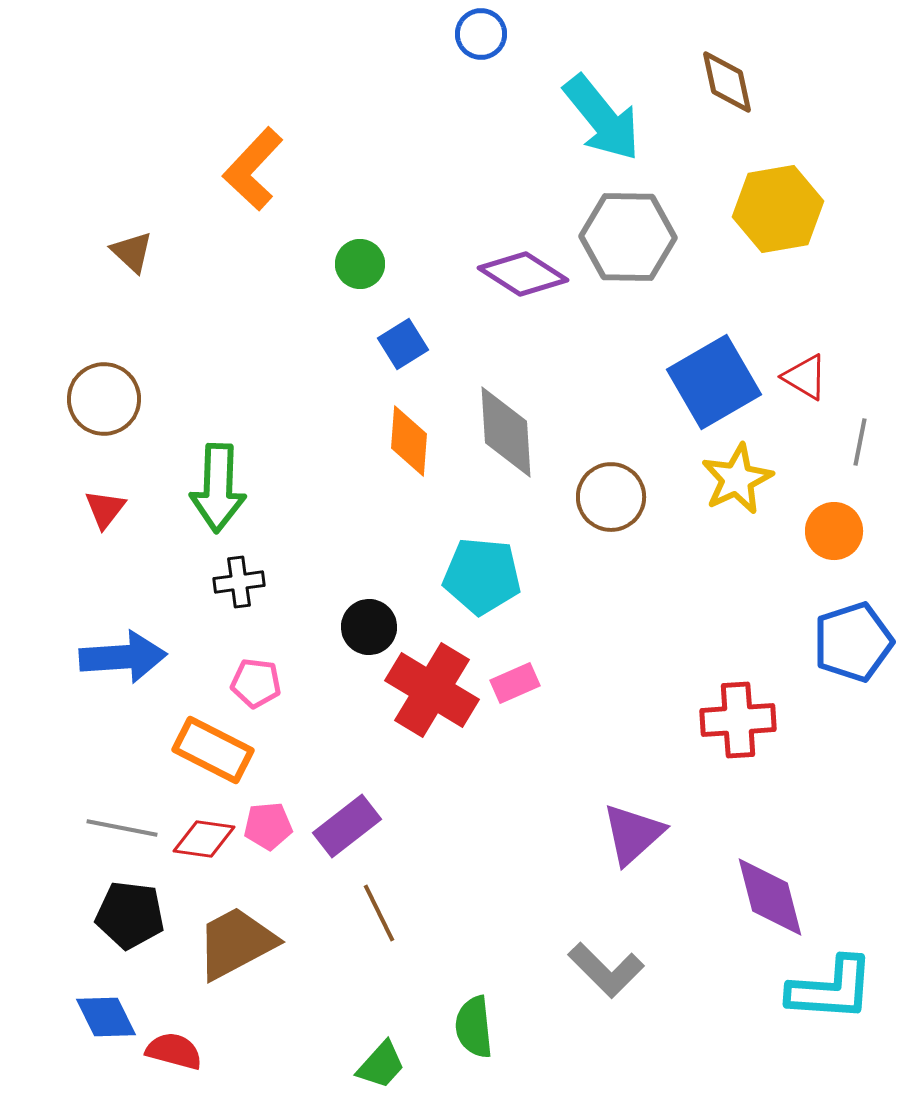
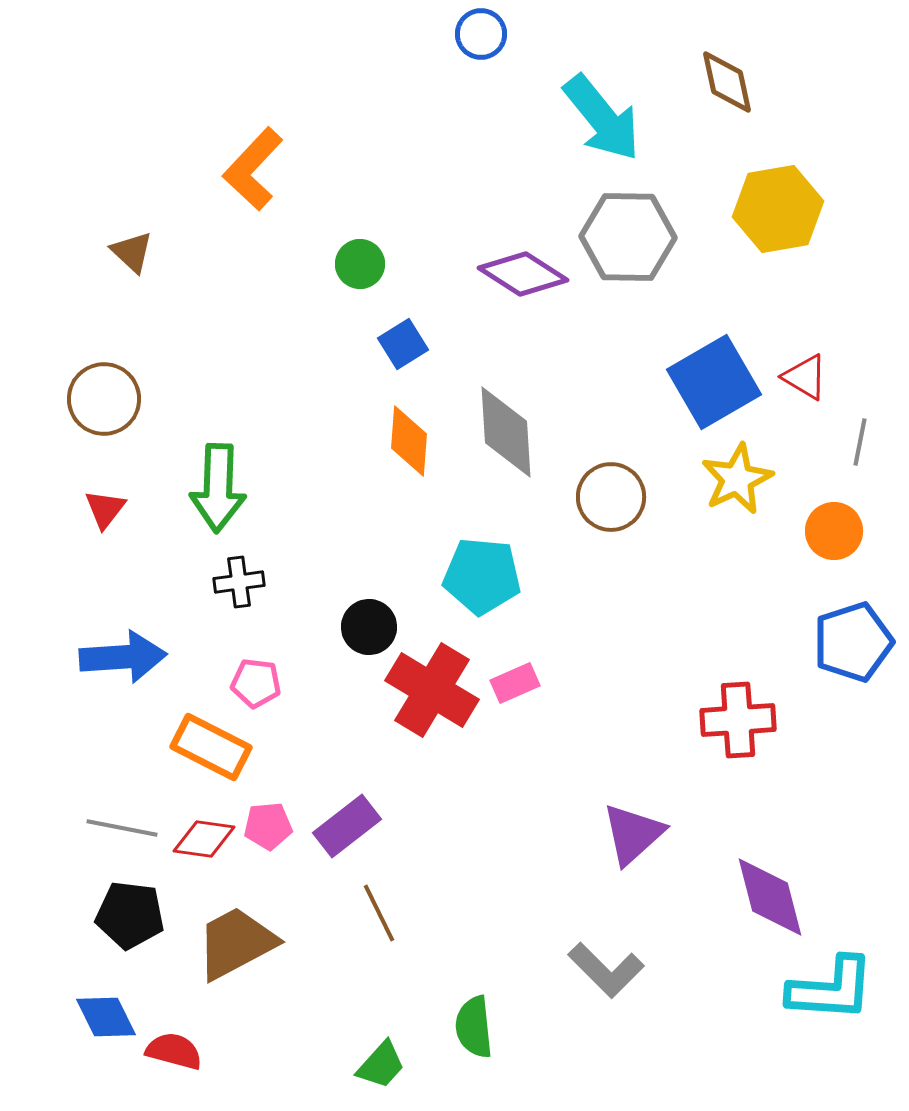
orange rectangle at (213, 750): moved 2 px left, 3 px up
